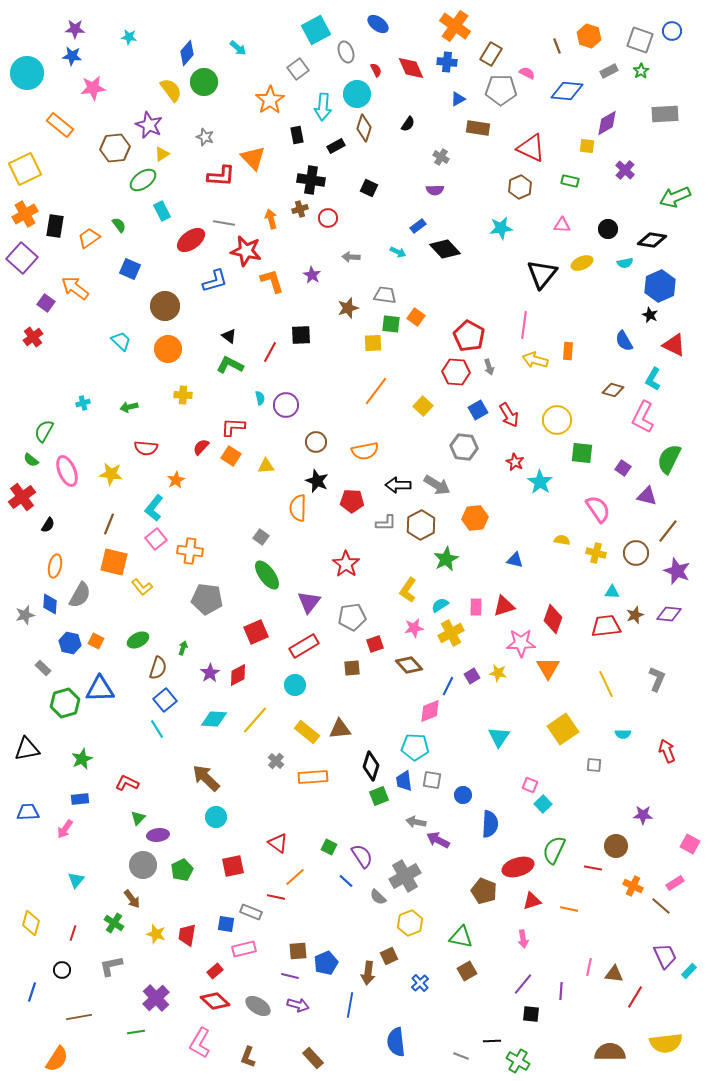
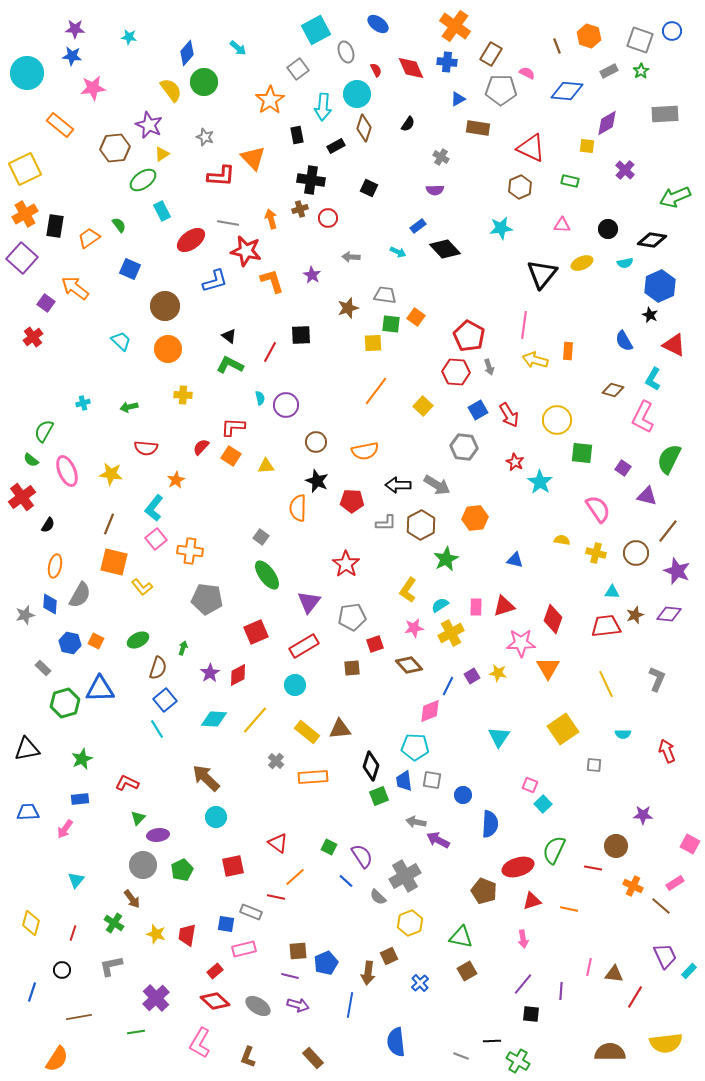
gray line at (224, 223): moved 4 px right
